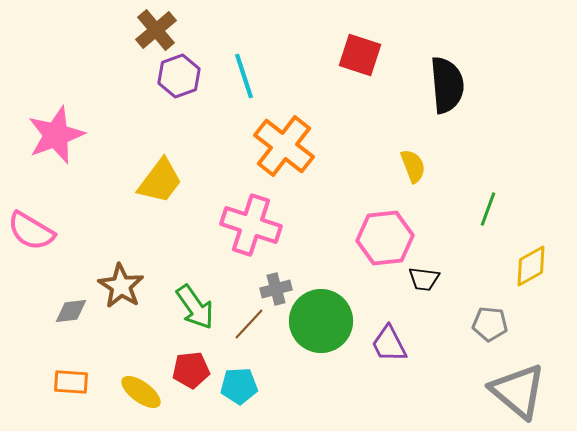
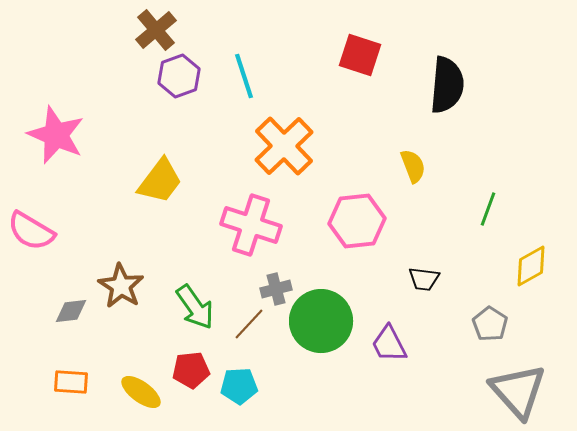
black semicircle: rotated 10 degrees clockwise
pink star: rotated 28 degrees counterclockwise
orange cross: rotated 8 degrees clockwise
pink hexagon: moved 28 px left, 17 px up
gray pentagon: rotated 28 degrees clockwise
gray triangle: rotated 8 degrees clockwise
